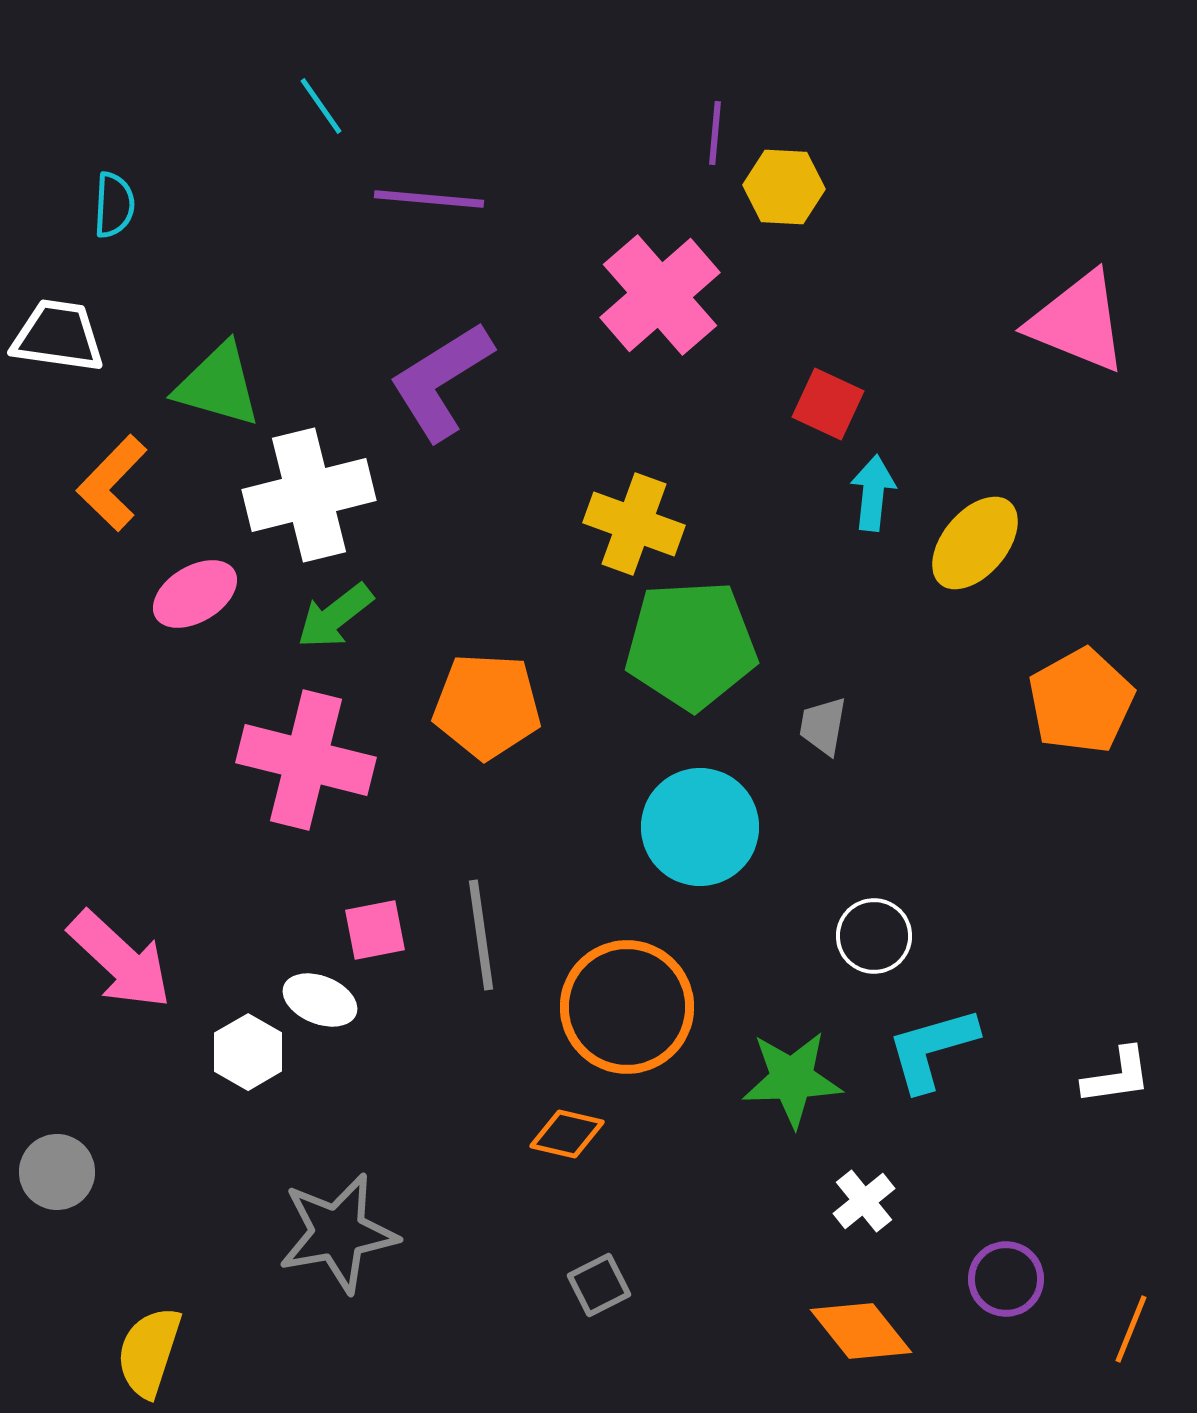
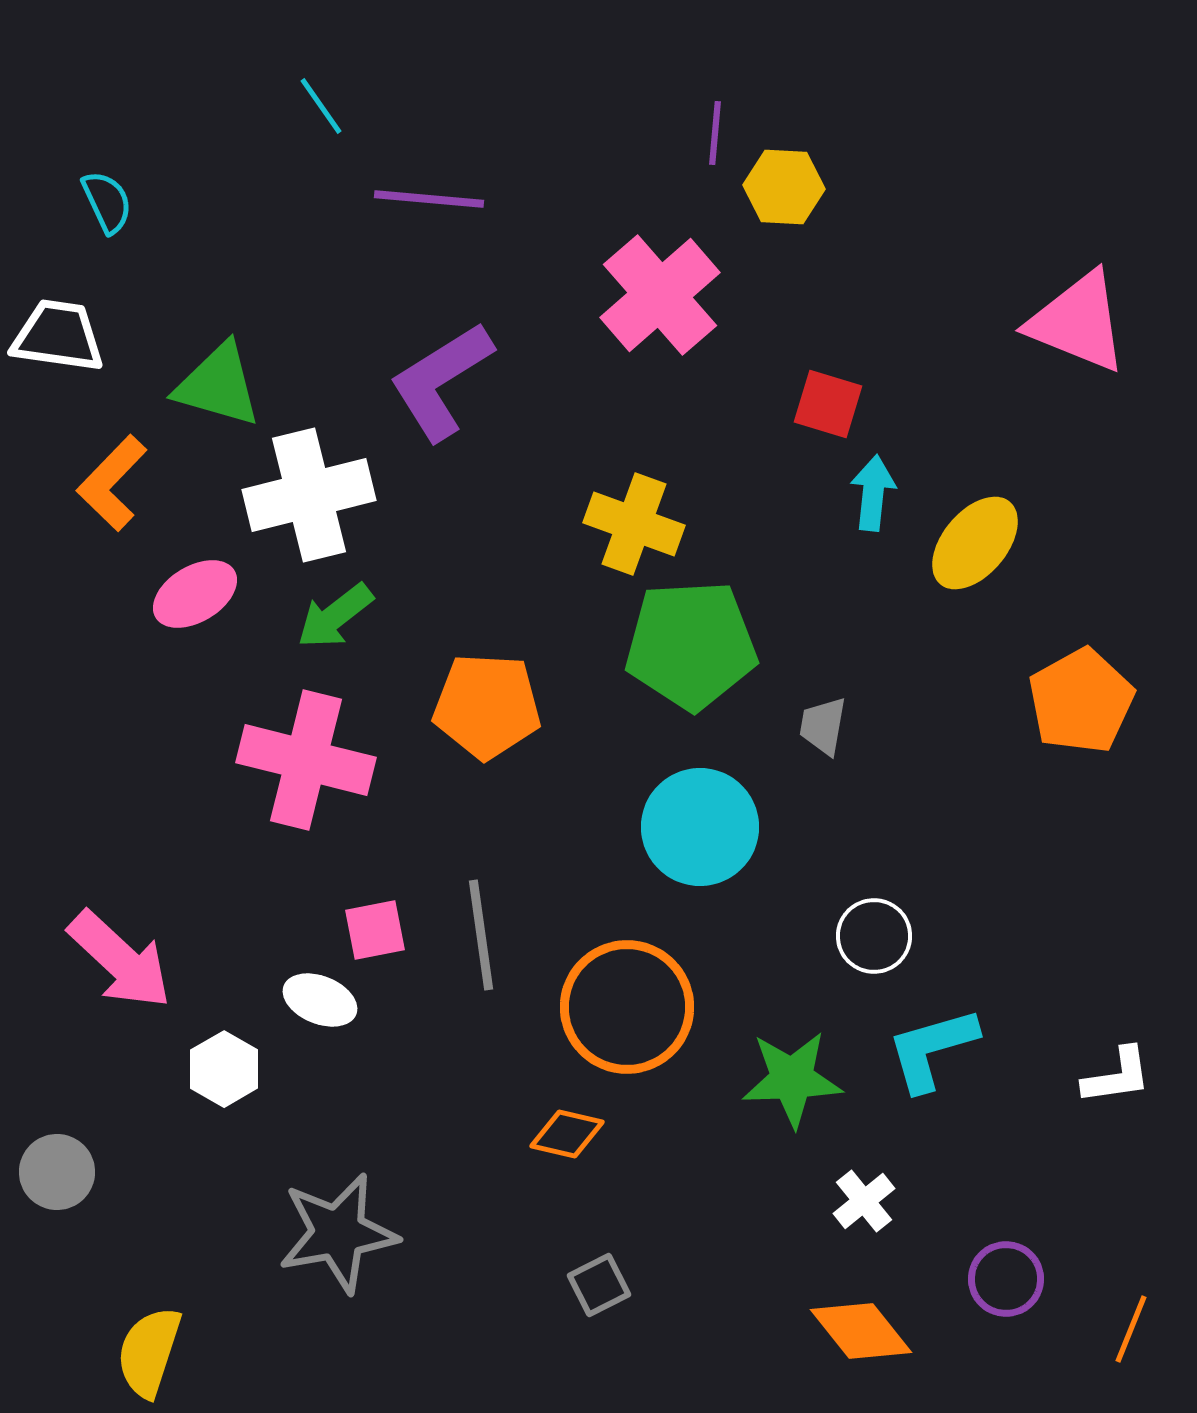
cyan semicircle at (114, 205): moved 7 px left, 3 px up; rotated 28 degrees counterclockwise
red square at (828, 404): rotated 8 degrees counterclockwise
white hexagon at (248, 1052): moved 24 px left, 17 px down
